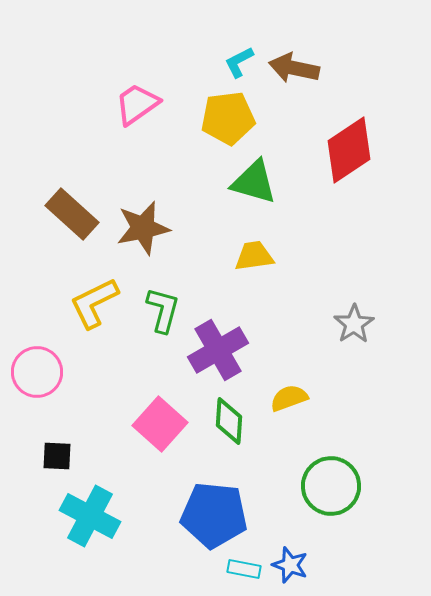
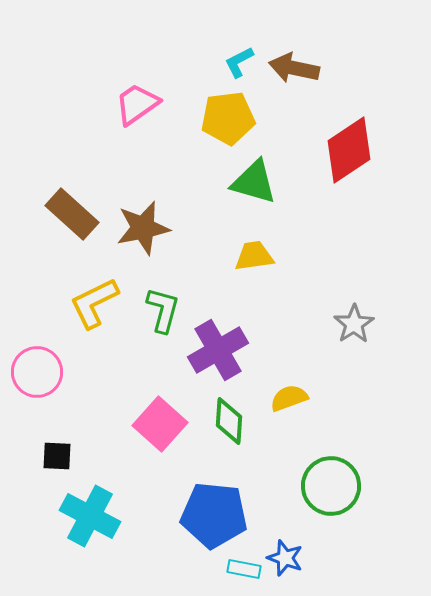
blue star: moved 5 px left, 7 px up
